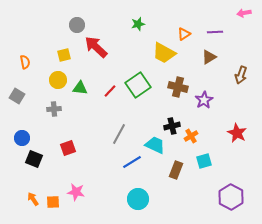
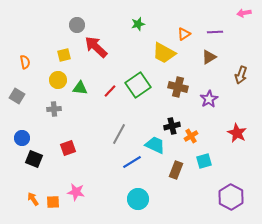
purple star: moved 5 px right, 1 px up
